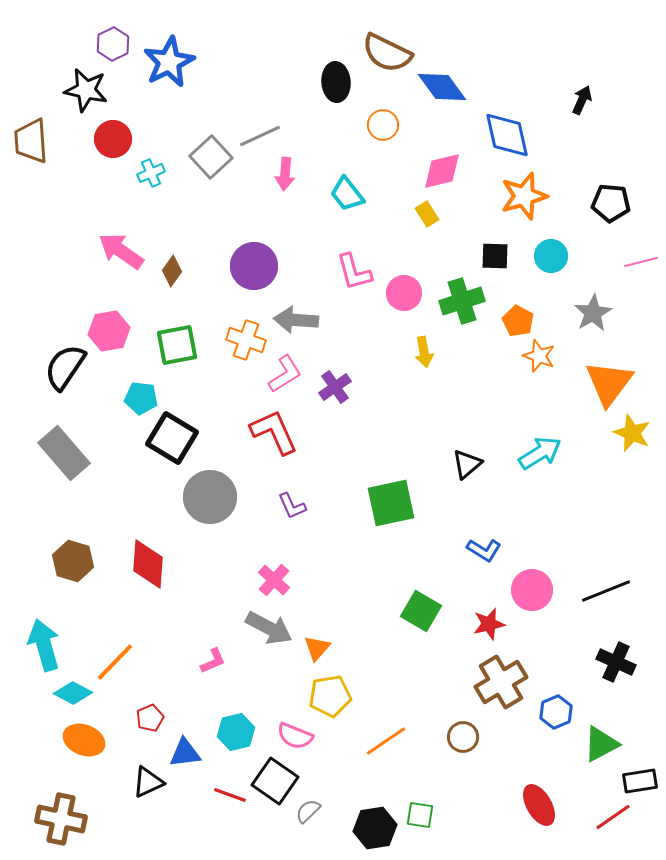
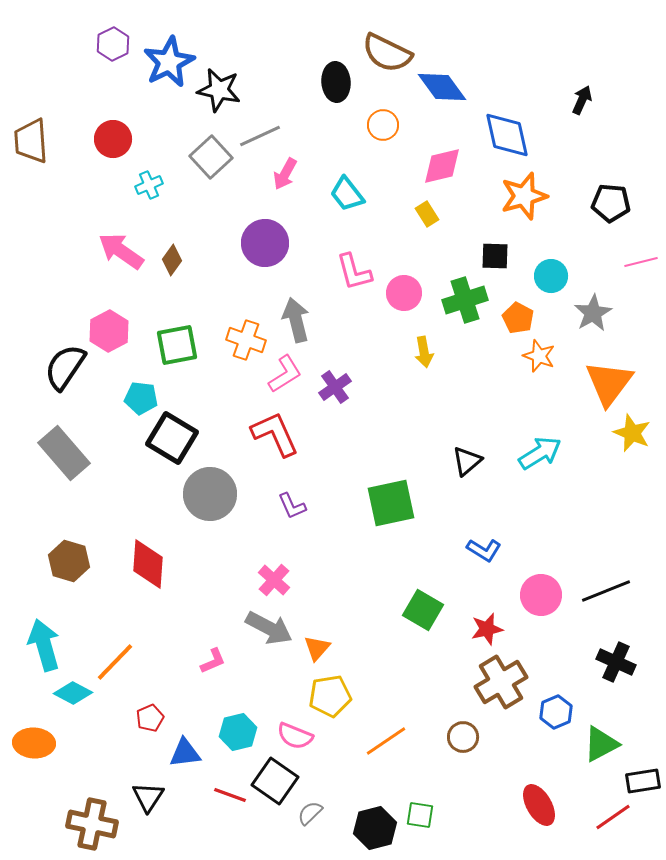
black star at (86, 90): moved 133 px right
pink diamond at (442, 171): moved 5 px up
cyan cross at (151, 173): moved 2 px left, 12 px down
pink arrow at (285, 174): rotated 24 degrees clockwise
cyan circle at (551, 256): moved 20 px down
purple circle at (254, 266): moved 11 px right, 23 px up
brown diamond at (172, 271): moved 11 px up
green cross at (462, 301): moved 3 px right, 1 px up
gray arrow at (296, 320): rotated 72 degrees clockwise
orange pentagon at (518, 321): moved 3 px up
pink hexagon at (109, 331): rotated 18 degrees counterclockwise
red L-shape at (274, 432): moved 1 px right, 2 px down
black triangle at (467, 464): moved 3 px up
gray circle at (210, 497): moved 3 px up
brown hexagon at (73, 561): moved 4 px left
pink circle at (532, 590): moved 9 px right, 5 px down
green square at (421, 611): moved 2 px right, 1 px up
red star at (489, 624): moved 2 px left, 5 px down
cyan hexagon at (236, 732): moved 2 px right
orange ellipse at (84, 740): moved 50 px left, 3 px down; rotated 18 degrees counterclockwise
black rectangle at (640, 781): moved 3 px right
black triangle at (148, 782): moved 15 px down; rotated 32 degrees counterclockwise
gray semicircle at (308, 811): moved 2 px right, 2 px down
brown cross at (61, 819): moved 31 px right, 5 px down
black hexagon at (375, 828): rotated 6 degrees counterclockwise
